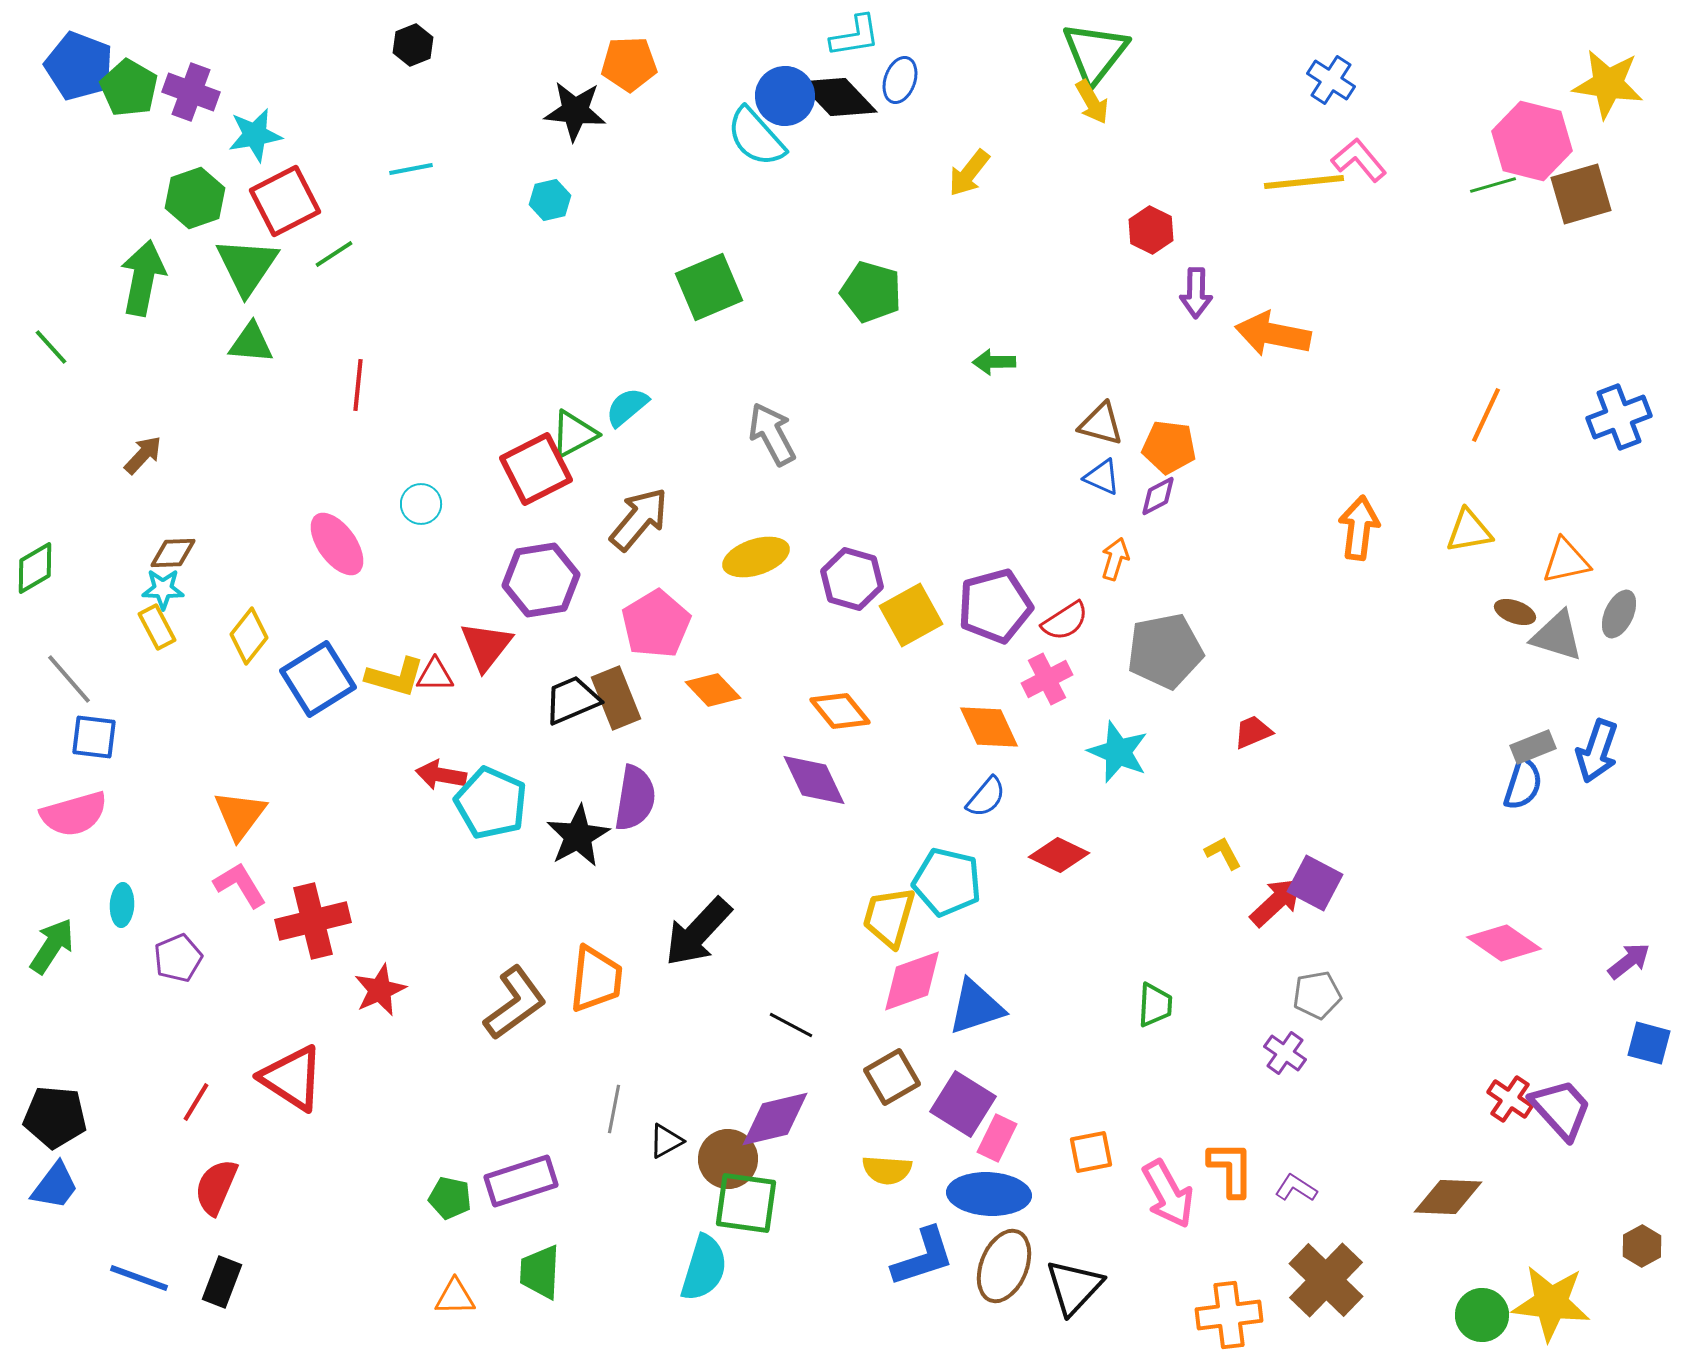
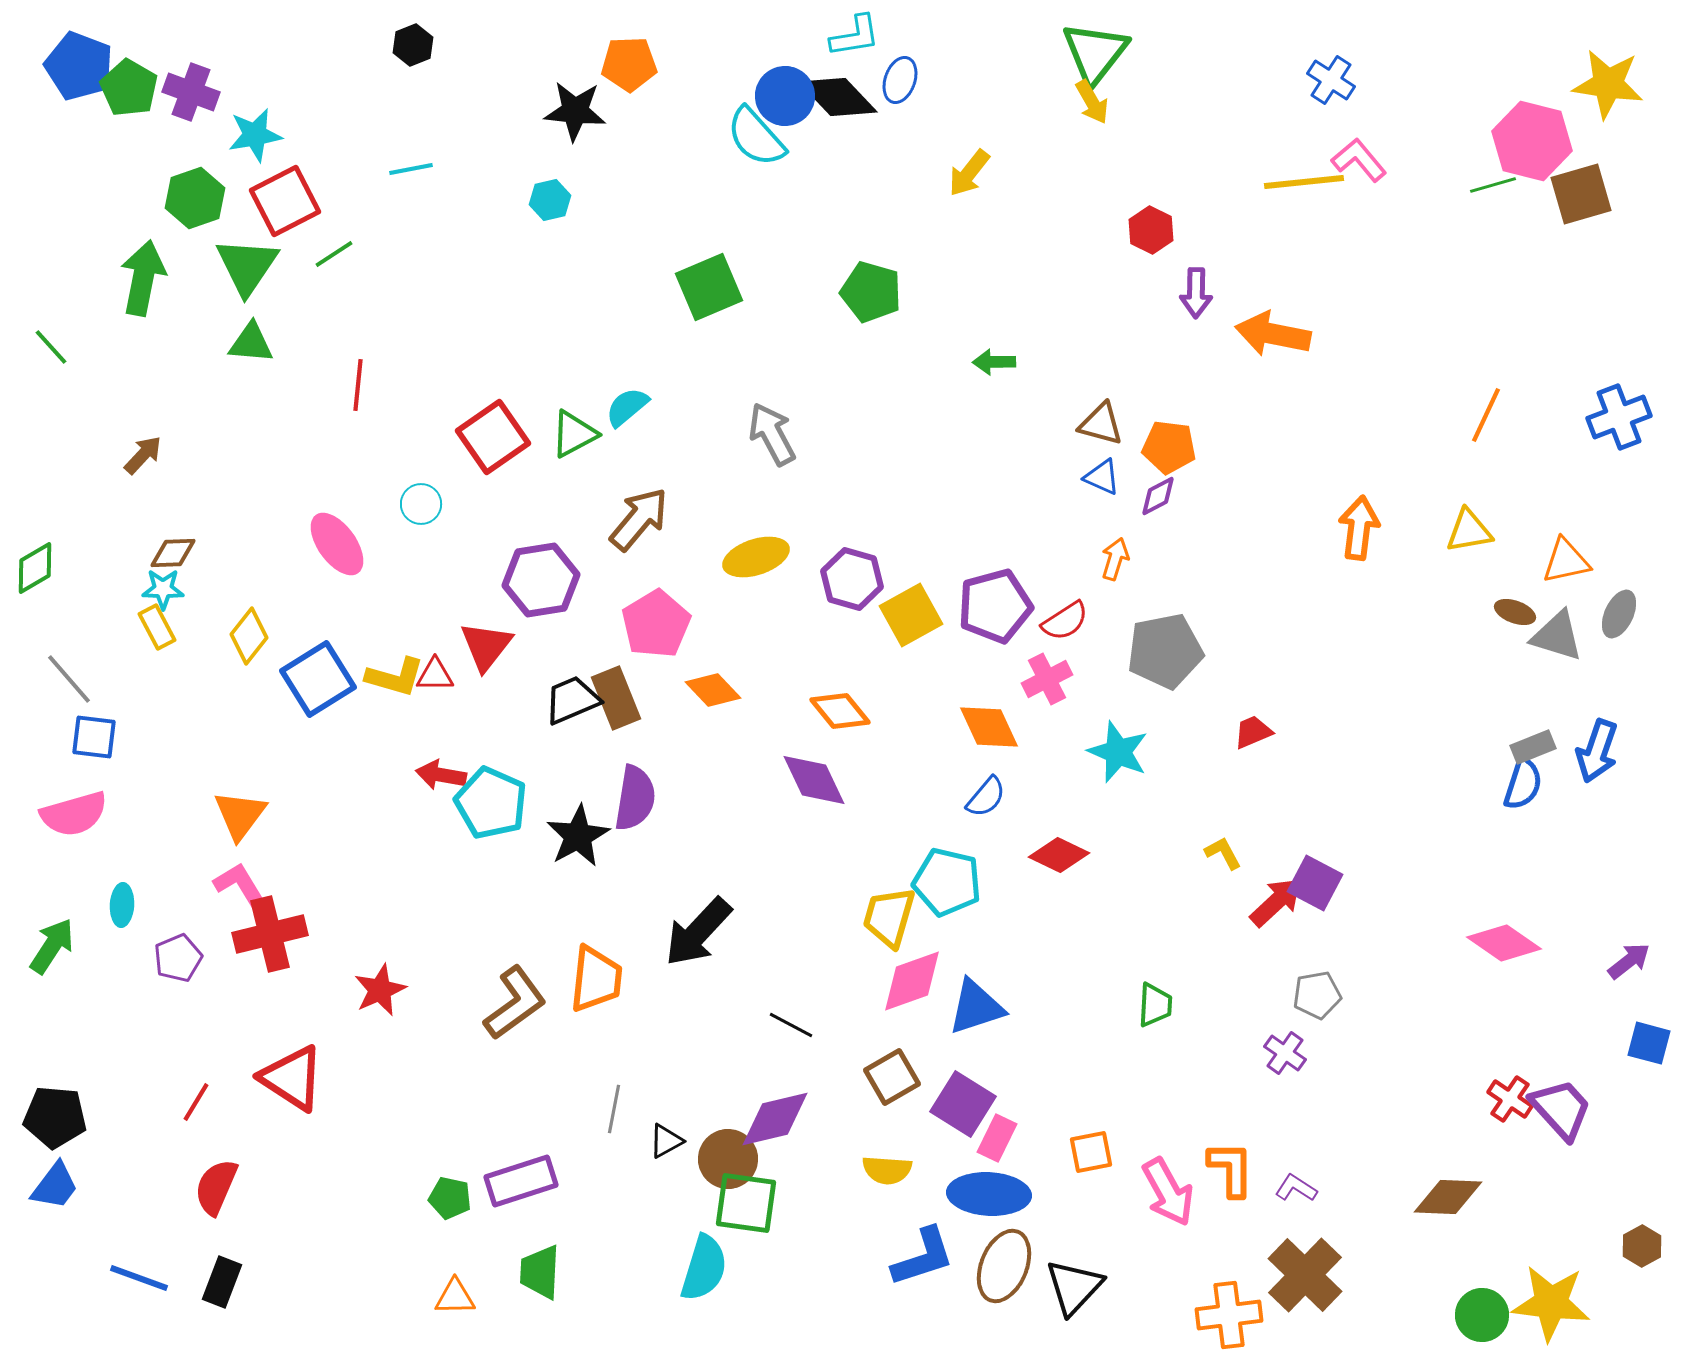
red square at (536, 469): moved 43 px left, 32 px up; rotated 8 degrees counterclockwise
red cross at (313, 921): moved 43 px left, 13 px down
pink arrow at (1168, 1194): moved 2 px up
brown cross at (1326, 1280): moved 21 px left, 5 px up
